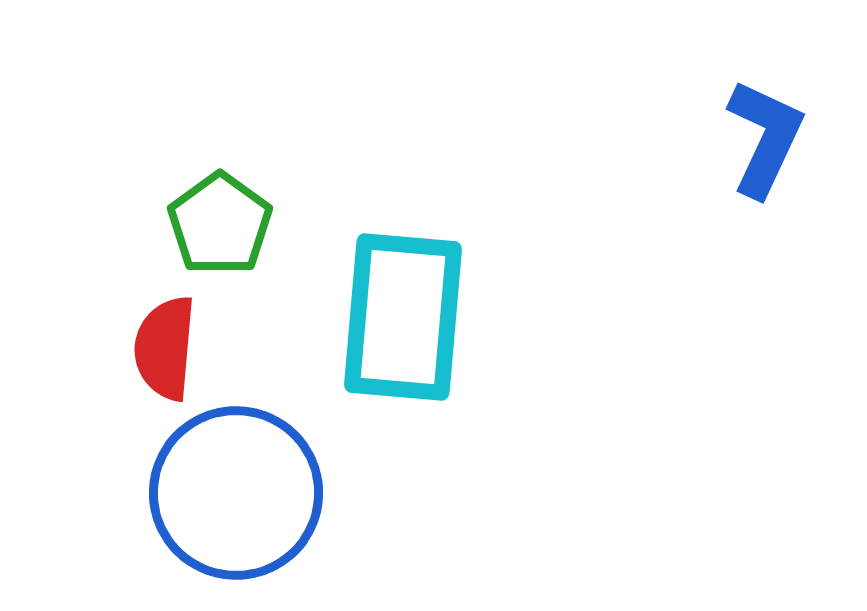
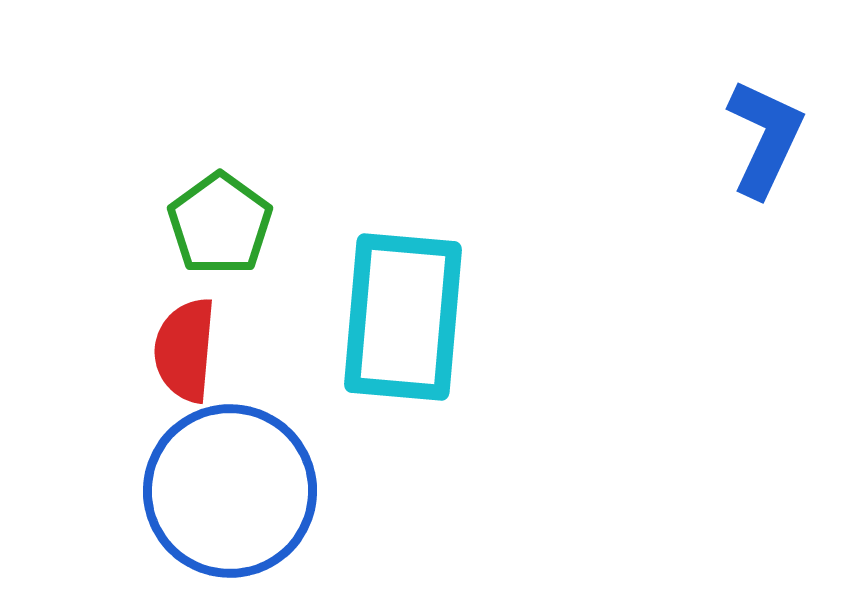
red semicircle: moved 20 px right, 2 px down
blue circle: moved 6 px left, 2 px up
